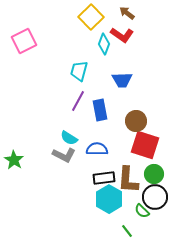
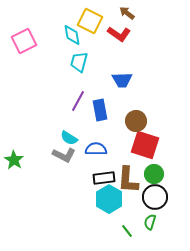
yellow square: moved 1 px left, 4 px down; rotated 20 degrees counterclockwise
red L-shape: moved 3 px left, 1 px up
cyan diamond: moved 32 px left, 9 px up; rotated 30 degrees counterclockwise
cyan trapezoid: moved 9 px up
blue semicircle: moved 1 px left
green semicircle: moved 8 px right, 11 px down; rotated 63 degrees clockwise
